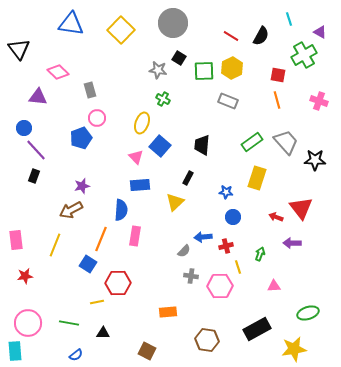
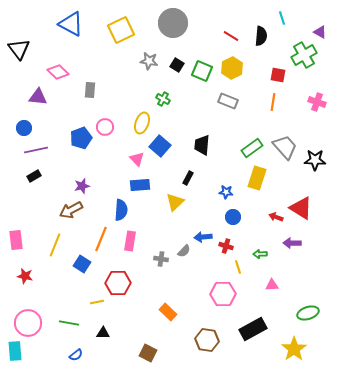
cyan line at (289, 19): moved 7 px left, 1 px up
blue triangle at (71, 24): rotated 20 degrees clockwise
yellow square at (121, 30): rotated 20 degrees clockwise
black semicircle at (261, 36): rotated 24 degrees counterclockwise
black square at (179, 58): moved 2 px left, 7 px down
gray star at (158, 70): moved 9 px left, 9 px up
green square at (204, 71): moved 2 px left; rotated 25 degrees clockwise
gray rectangle at (90, 90): rotated 21 degrees clockwise
orange line at (277, 100): moved 4 px left, 2 px down; rotated 24 degrees clockwise
pink cross at (319, 101): moved 2 px left, 1 px down
pink circle at (97, 118): moved 8 px right, 9 px down
green rectangle at (252, 142): moved 6 px down
gray trapezoid at (286, 142): moved 1 px left, 5 px down
purple line at (36, 150): rotated 60 degrees counterclockwise
pink triangle at (136, 157): moved 1 px right, 2 px down
black rectangle at (34, 176): rotated 40 degrees clockwise
red triangle at (301, 208): rotated 20 degrees counterclockwise
pink rectangle at (135, 236): moved 5 px left, 5 px down
red cross at (226, 246): rotated 32 degrees clockwise
green arrow at (260, 254): rotated 112 degrees counterclockwise
blue square at (88, 264): moved 6 px left
red star at (25, 276): rotated 21 degrees clockwise
gray cross at (191, 276): moved 30 px left, 17 px up
pink hexagon at (220, 286): moved 3 px right, 8 px down
pink triangle at (274, 286): moved 2 px left, 1 px up
orange rectangle at (168, 312): rotated 48 degrees clockwise
black rectangle at (257, 329): moved 4 px left
yellow star at (294, 349): rotated 25 degrees counterclockwise
brown square at (147, 351): moved 1 px right, 2 px down
